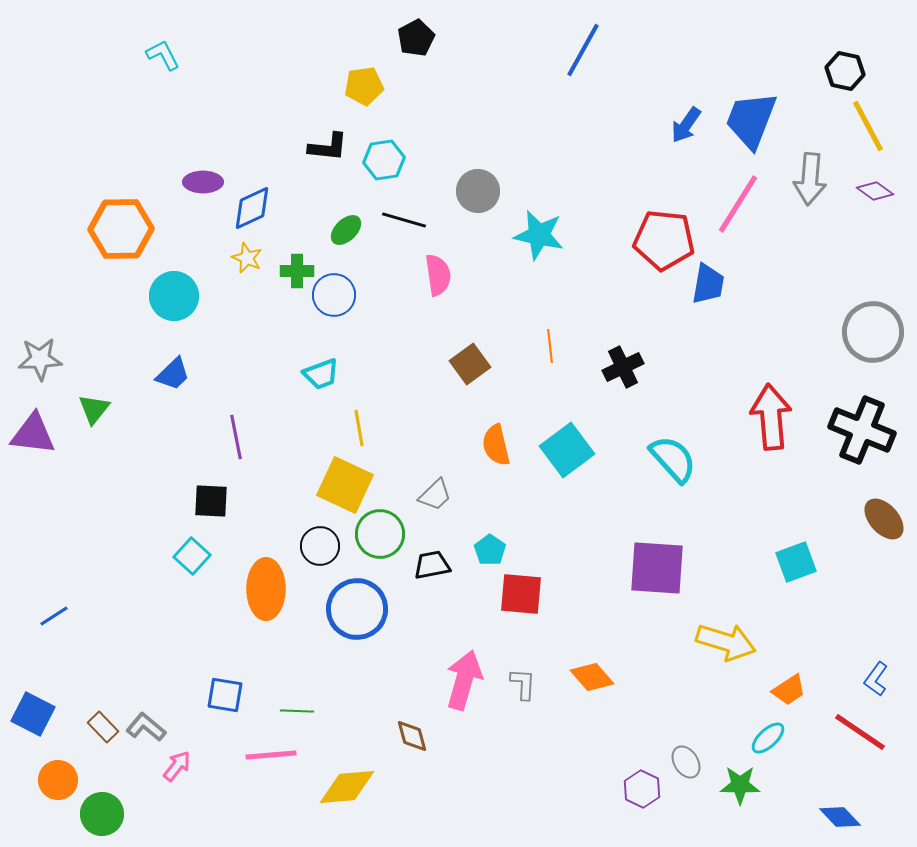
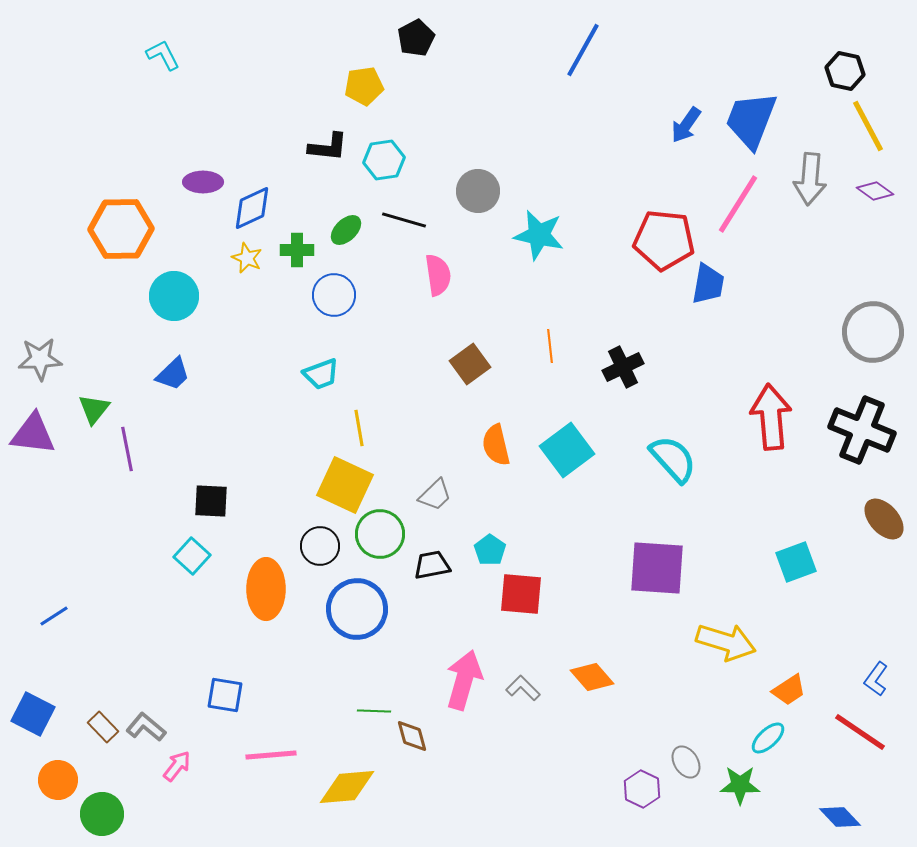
green cross at (297, 271): moved 21 px up
purple line at (236, 437): moved 109 px left, 12 px down
gray L-shape at (523, 684): moved 4 px down; rotated 48 degrees counterclockwise
green line at (297, 711): moved 77 px right
